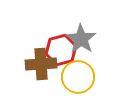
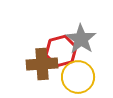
red hexagon: moved 1 px down
brown cross: moved 1 px right
